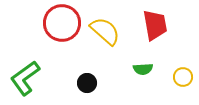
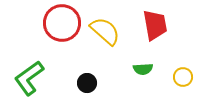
green L-shape: moved 4 px right
